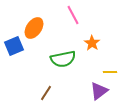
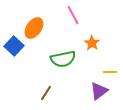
blue square: rotated 24 degrees counterclockwise
